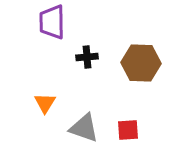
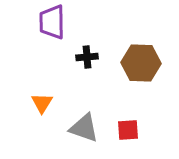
orange triangle: moved 3 px left
